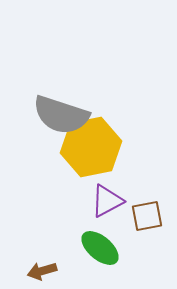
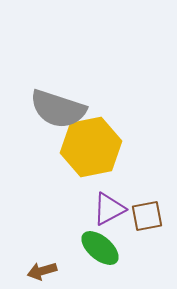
gray semicircle: moved 3 px left, 6 px up
purple triangle: moved 2 px right, 8 px down
